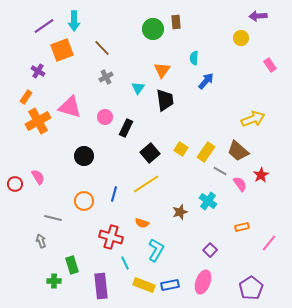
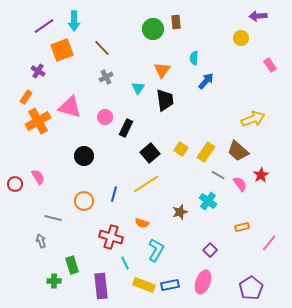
gray line at (220, 171): moved 2 px left, 4 px down
